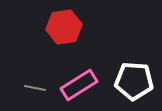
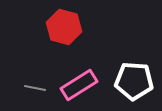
red hexagon: rotated 24 degrees clockwise
